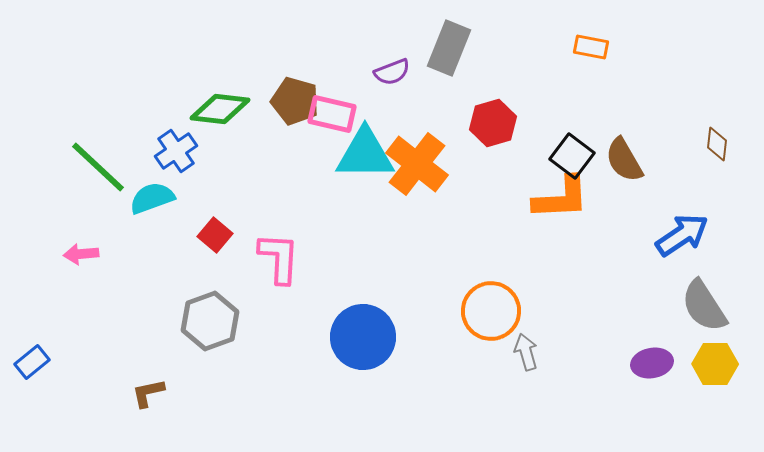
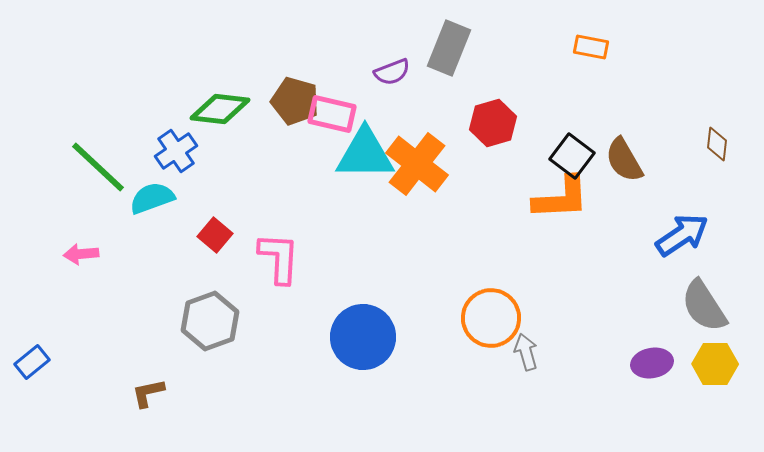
orange circle: moved 7 px down
